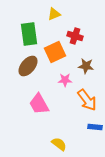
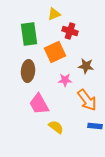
red cross: moved 5 px left, 5 px up
brown ellipse: moved 5 px down; rotated 35 degrees counterclockwise
blue rectangle: moved 1 px up
yellow semicircle: moved 3 px left, 17 px up
